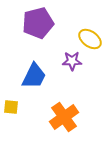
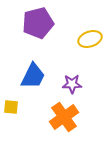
yellow ellipse: rotated 55 degrees counterclockwise
purple star: moved 23 px down
blue trapezoid: moved 1 px left
